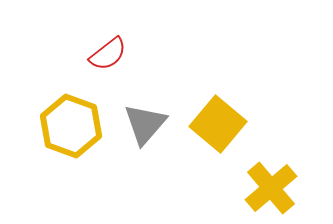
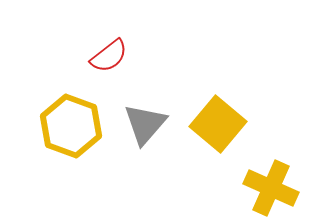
red semicircle: moved 1 px right, 2 px down
yellow cross: rotated 26 degrees counterclockwise
